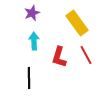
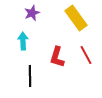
yellow rectangle: moved 1 px left, 5 px up
cyan arrow: moved 11 px left
red L-shape: moved 2 px left
black line: moved 1 px right, 2 px up
